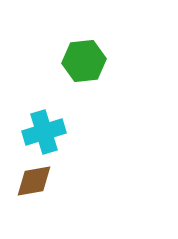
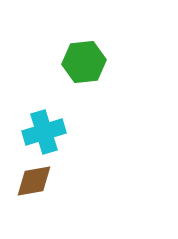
green hexagon: moved 1 px down
